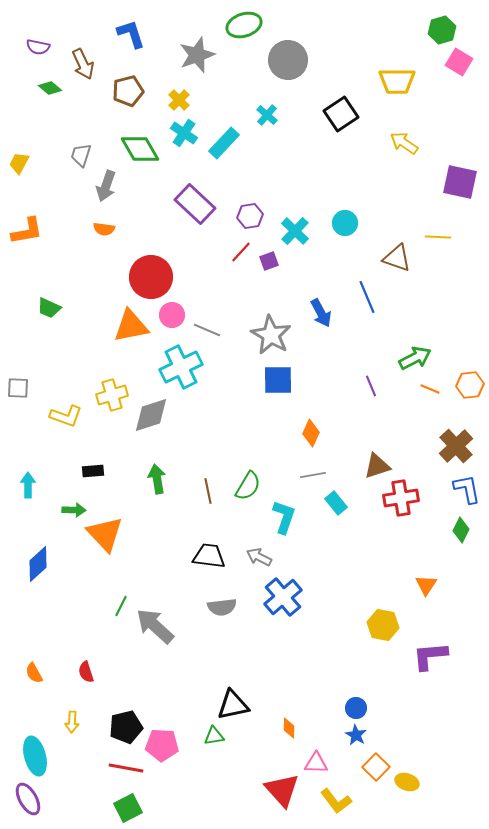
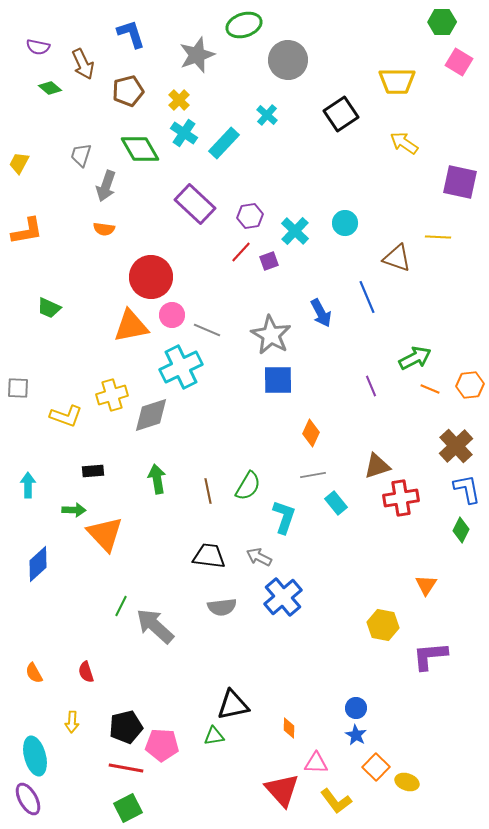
green hexagon at (442, 30): moved 8 px up; rotated 16 degrees clockwise
